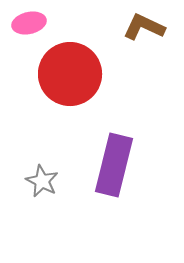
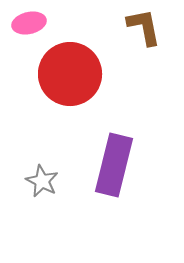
brown L-shape: rotated 54 degrees clockwise
